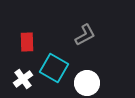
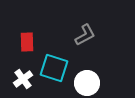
cyan square: rotated 12 degrees counterclockwise
